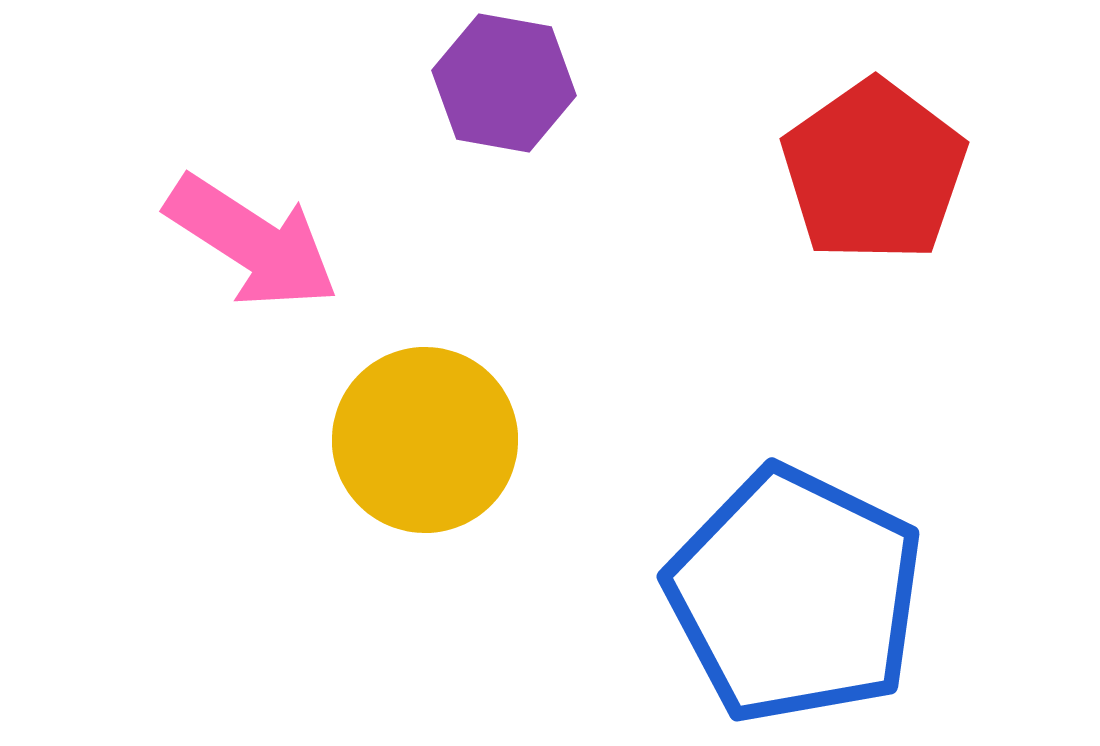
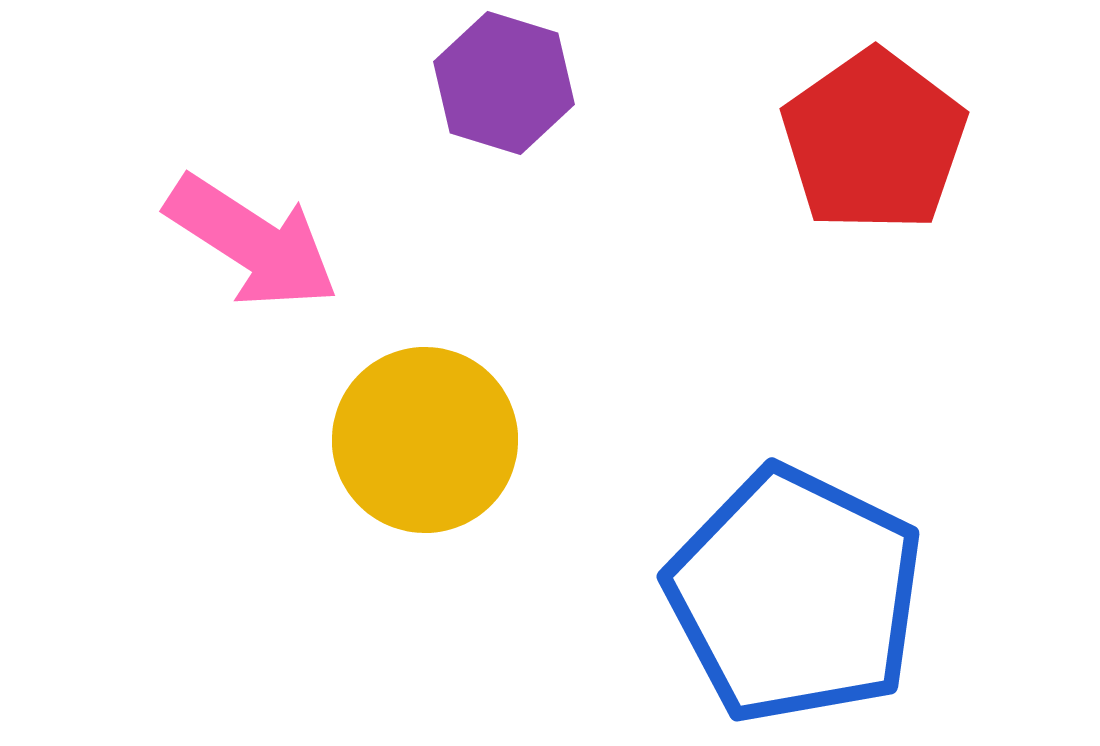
purple hexagon: rotated 7 degrees clockwise
red pentagon: moved 30 px up
